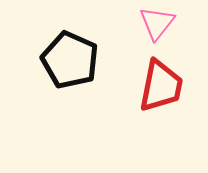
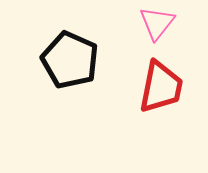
red trapezoid: moved 1 px down
